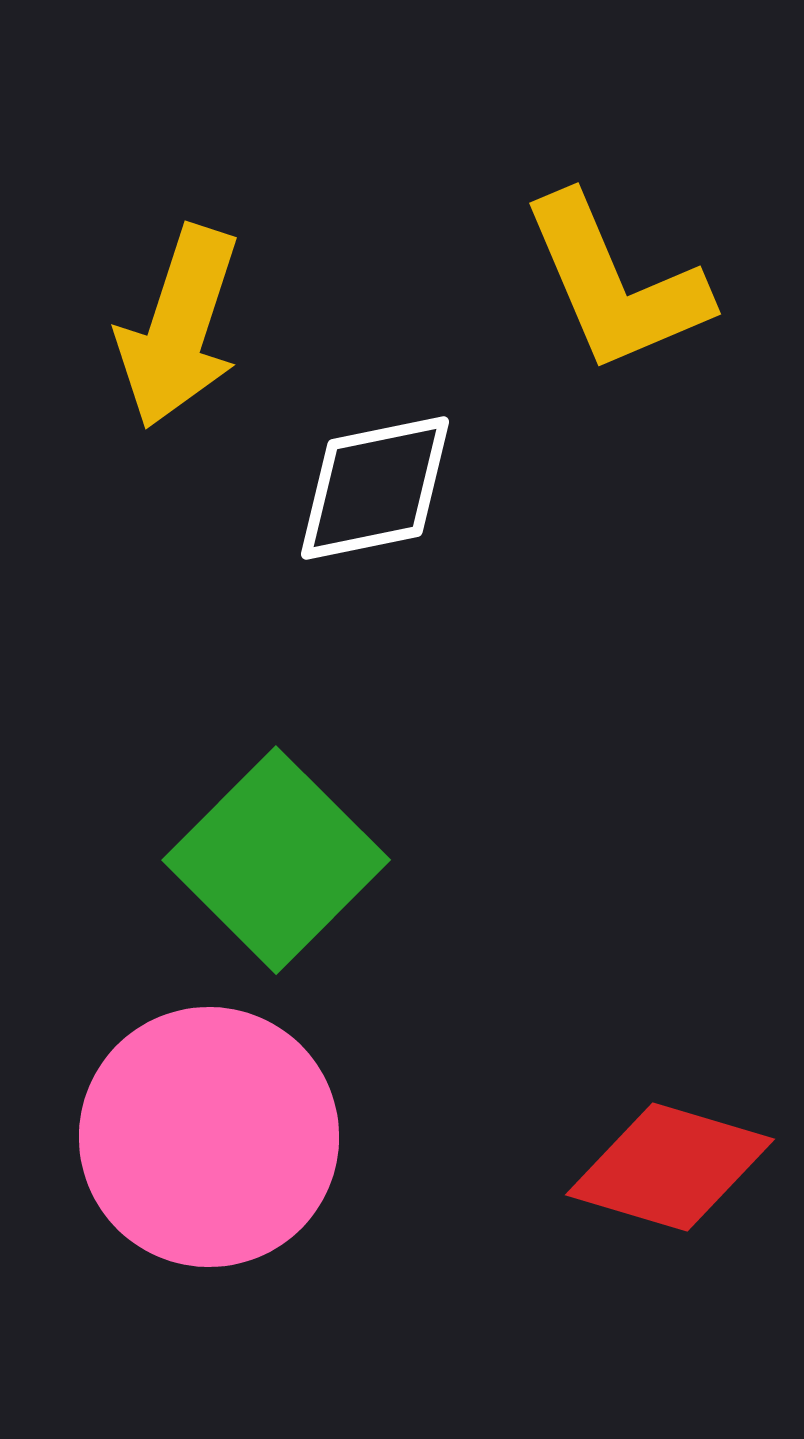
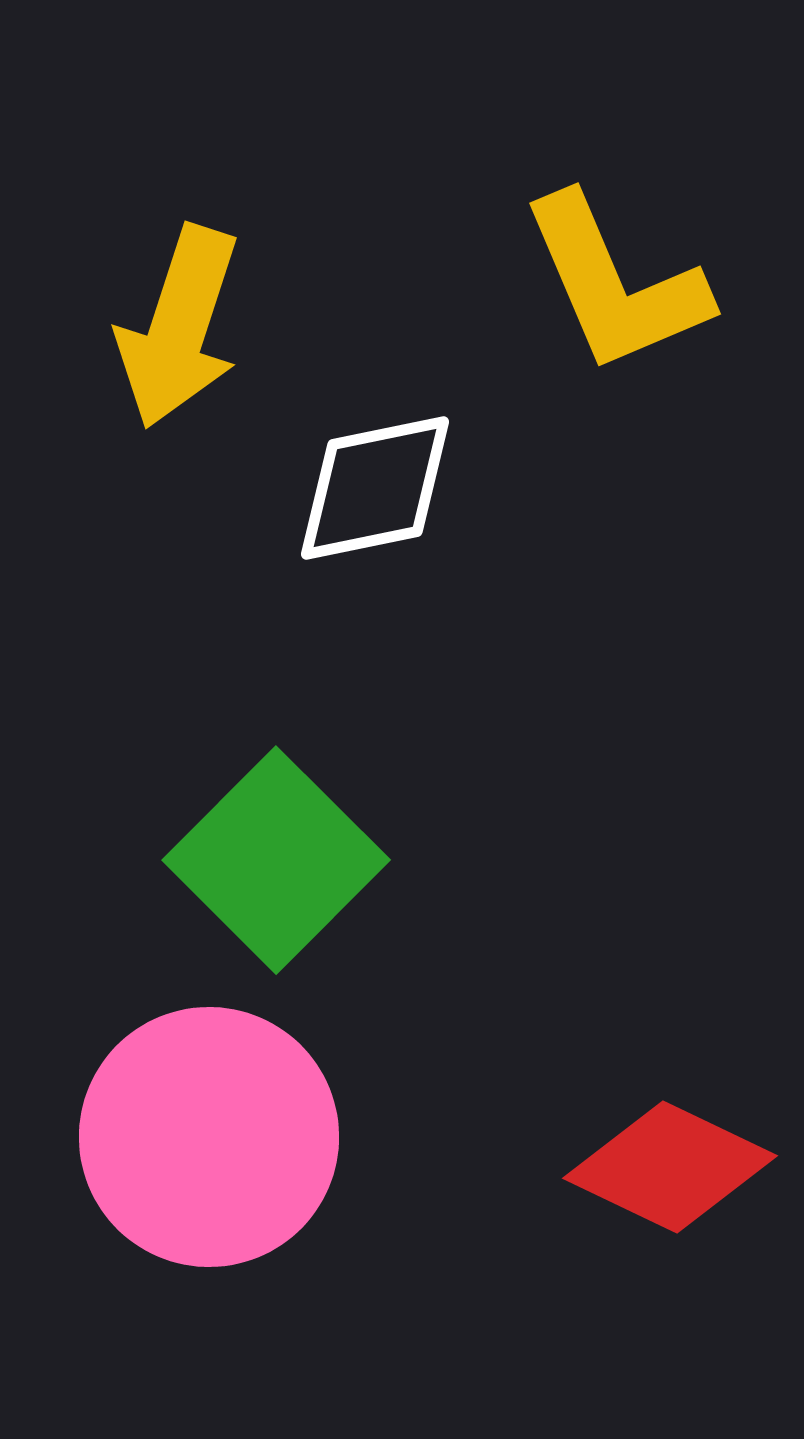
red diamond: rotated 9 degrees clockwise
